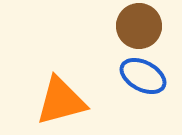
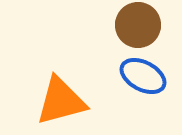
brown circle: moved 1 px left, 1 px up
